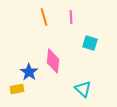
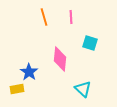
pink diamond: moved 7 px right, 2 px up
